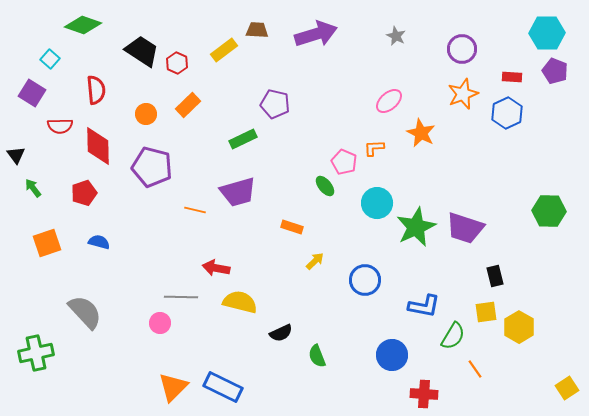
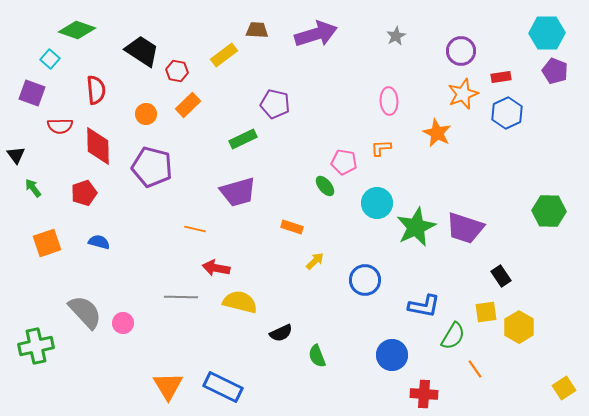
green diamond at (83, 25): moved 6 px left, 5 px down
gray star at (396, 36): rotated 18 degrees clockwise
purple circle at (462, 49): moved 1 px left, 2 px down
yellow rectangle at (224, 50): moved 5 px down
red hexagon at (177, 63): moved 8 px down; rotated 15 degrees counterclockwise
red rectangle at (512, 77): moved 11 px left; rotated 12 degrees counterclockwise
purple square at (32, 93): rotated 12 degrees counterclockwise
pink ellipse at (389, 101): rotated 52 degrees counterclockwise
orange star at (421, 133): moved 16 px right
orange L-shape at (374, 148): moved 7 px right
pink pentagon at (344, 162): rotated 15 degrees counterclockwise
orange line at (195, 210): moved 19 px down
black rectangle at (495, 276): moved 6 px right; rotated 20 degrees counterclockwise
pink circle at (160, 323): moved 37 px left
green cross at (36, 353): moved 7 px up
orange triangle at (173, 387): moved 5 px left, 1 px up; rotated 16 degrees counterclockwise
yellow square at (567, 388): moved 3 px left
